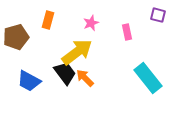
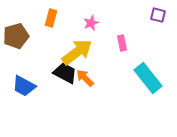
orange rectangle: moved 3 px right, 2 px up
pink rectangle: moved 5 px left, 11 px down
brown pentagon: moved 1 px up
black trapezoid: rotated 25 degrees counterclockwise
blue trapezoid: moved 5 px left, 5 px down
